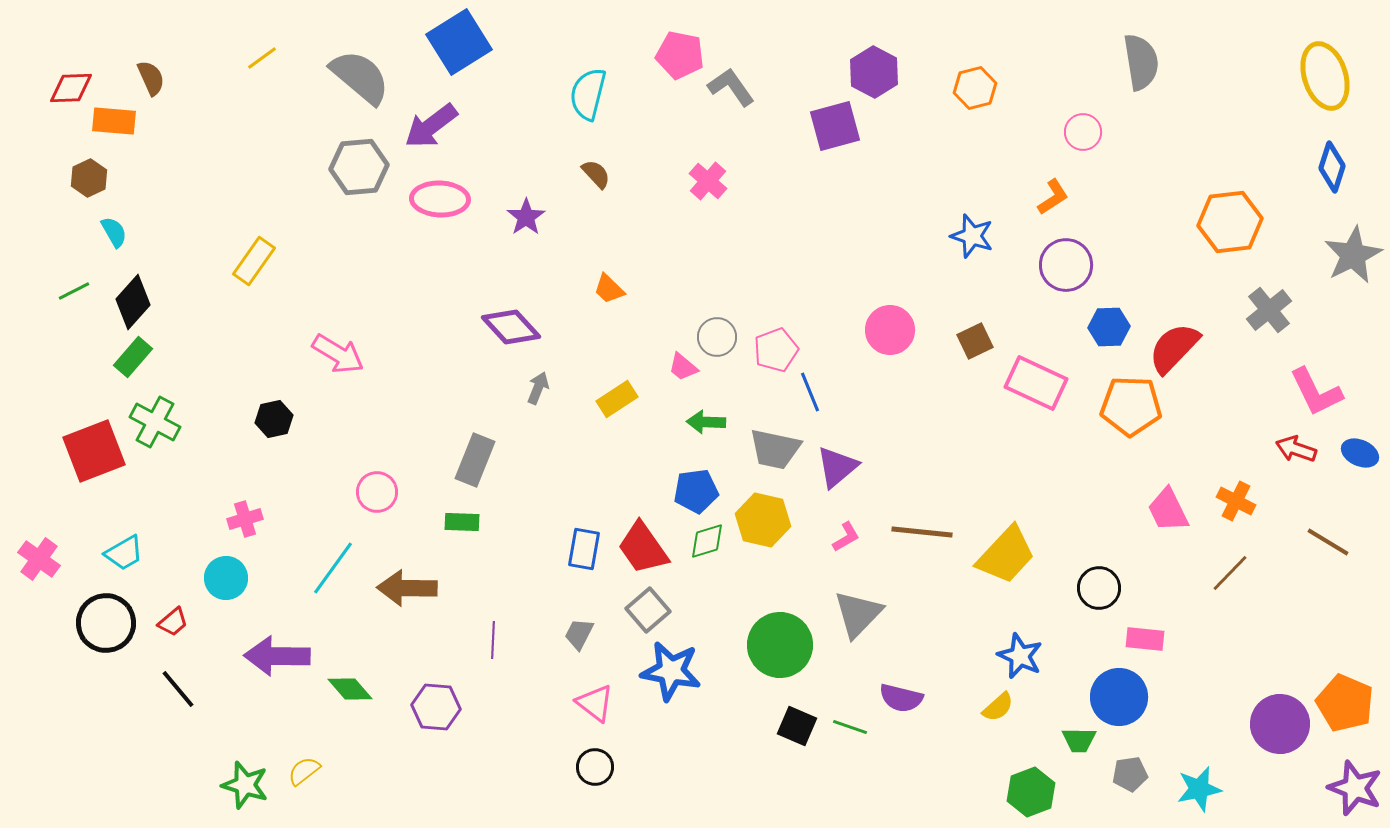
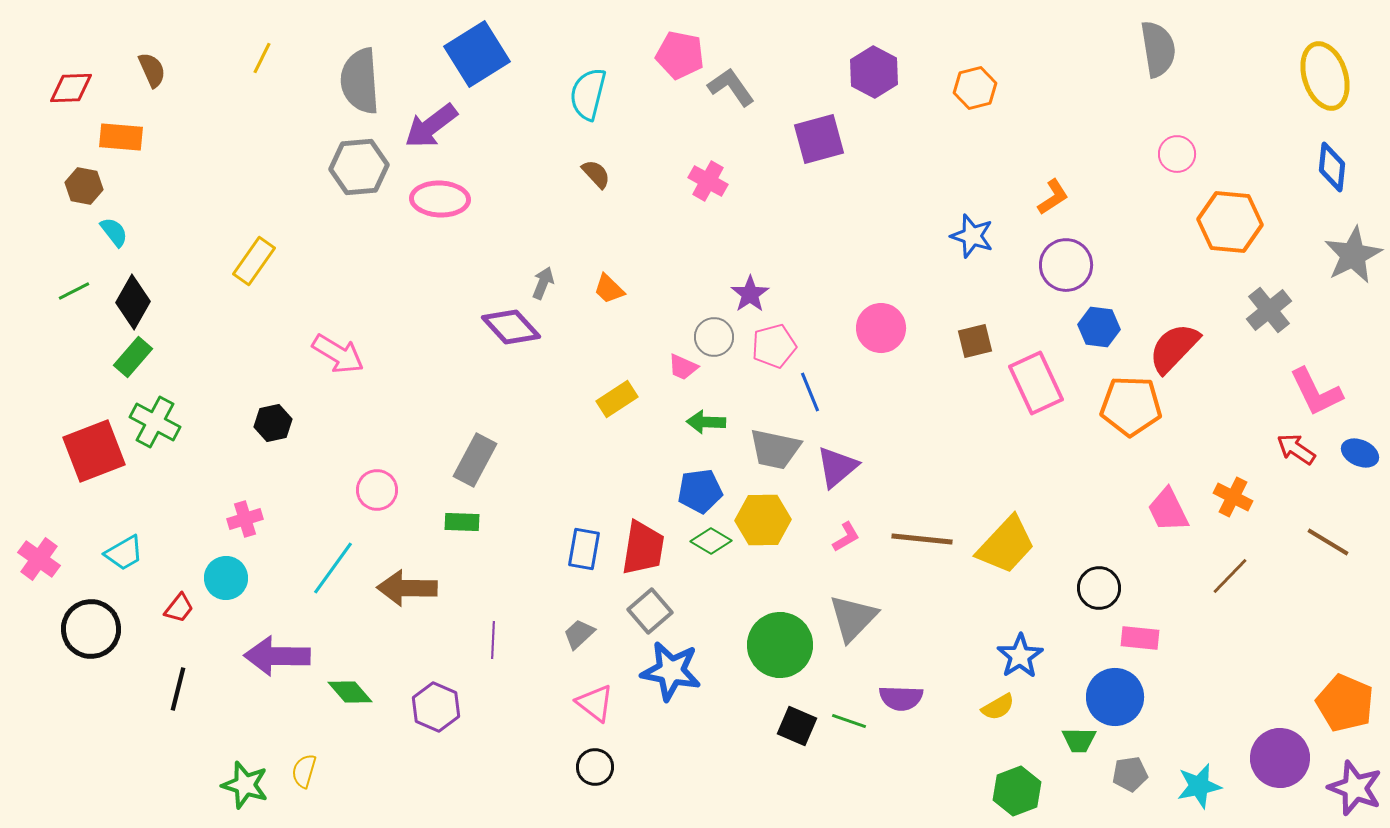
blue square at (459, 42): moved 18 px right, 12 px down
yellow line at (262, 58): rotated 28 degrees counterclockwise
gray semicircle at (1141, 62): moved 17 px right, 13 px up
gray semicircle at (360, 77): moved 4 px down; rotated 134 degrees counterclockwise
brown semicircle at (151, 78): moved 1 px right, 8 px up
orange rectangle at (114, 121): moved 7 px right, 16 px down
purple square at (835, 126): moved 16 px left, 13 px down
pink circle at (1083, 132): moved 94 px right, 22 px down
blue diamond at (1332, 167): rotated 12 degrees counterclockwise
brown hexagon at (89, 178): moved 5 px left, 8 px down; rotated 24 degrees counterclockwise
pink cross at (708, 181): rotated 12 degrees counterclockwise
purple star at (526, 217): moved 224 px right, 77 px down
orange hexagon at (1230, 222): rotated 12 degrees clockwise
cyan semicircle at (114, 232): rotated 8 degrees counterclockwise
black diamond at (133, 302): rotated 12 degrees counterclockwise
blue hexagon at (1109, 327): moved 10 px left; rotated 9 degrees clockwise
pink circle at (890, 330): moved 9 px left, 2 px up
gray circle at (717, 337): moved 3 px left
brown square at (975, 341): rotated 12 degrees clockwise
pink pentagon at (776, 350): moved 2 px left, 4 px up; rotated 6 degrees clockwise
pink trapezoid at (683, 367): rotated 16 degrees counterclockwise
pink rectangle at (1036, 383): rotated 40 degrees clockwise
gray arrow at (538, 388): moved 5 px right, 105 px up
black hexagon at (274, 419): moved 1 px left, 4 px down
red arrow at (1296, 449): rotated 15 degrees clockwise
gray rectangle at (475, 460): rotated 6 degrees clockwise
blue pentagon at (696, 491): moved 4 px right
pink circle at (377, 492): moved 2 px up
orange cross at (1236, 501): moved 3 px left, 4 px up
yellow hexagon at (763, 520): rotated 14 degrees counterclockwise
brown line at (922, 532): moved 7 px down
green diamond at (707, 541): moved 4 px right; rotated 48 degrees clockwise
red trapezoid at (643, 548): rotated 136 degrees counterclockwise
yellow trapezoid at (1006, 555): moved 10 px up
brown line at (1230, 573): moved 3 px down
gray square at (648, 610): moved 2 px right, 1 px down
gray triangle at (858, 614): moved 5 px left, 4 px down
red trapezoid at (173, 622): moved 6 px right, 14 px up; rotated 12 degrees counterclockwise
black circle at (106, 623): moved 15 px left, 6 px down
gray trapezoid at (579, 634): rotated 20 degrees clockwise
pink rectangle at (1145, 639): moved 5 px left, 1 px up
blue star at (1020, 656): rotated 15 degrees clockwise
black line at (178, 689): rotated 54 degrees clockwise
green diamond at (350, 689): moved 3 px down
blue circle at (1119, 697): moved 4 px left
purple semicircle at (901, 698): rotated 12 degrees counterclockwise
purple hexagon at (436, 707): rotated 18 degrees clockwise
yellow semicircle at (998, 707): rotated 12 degrees clockwise
purple circle at (1280, 724): moved 34 px down
green line at (850, 727): moved 1 px left, 6 px up
yellow semicircle at (304, 771): rotated 36 degrees counterclockwise
cyan star at (1199, 789): moved 3 px up
green hexagon at (1031, 792): moved 14 px left, 1 px up
